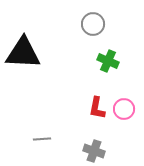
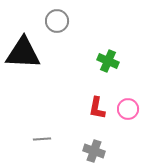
gray circle: moved 36 px left, 3 px up
pink circle: moved 4 px right
